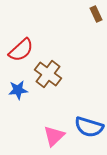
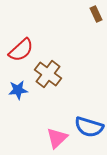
pink triangle: moved 3 px right, 2 px down
